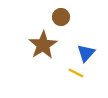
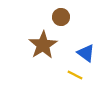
blue triangle: rotated 36 degrees counterclockwise
yellow line: moved 1 px left, 2 px down
